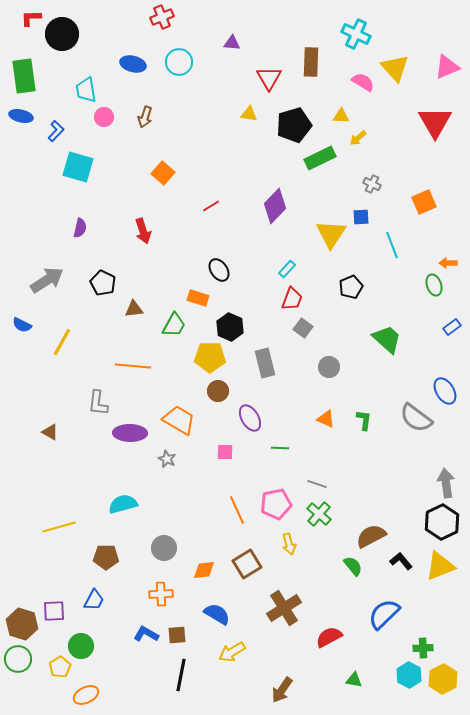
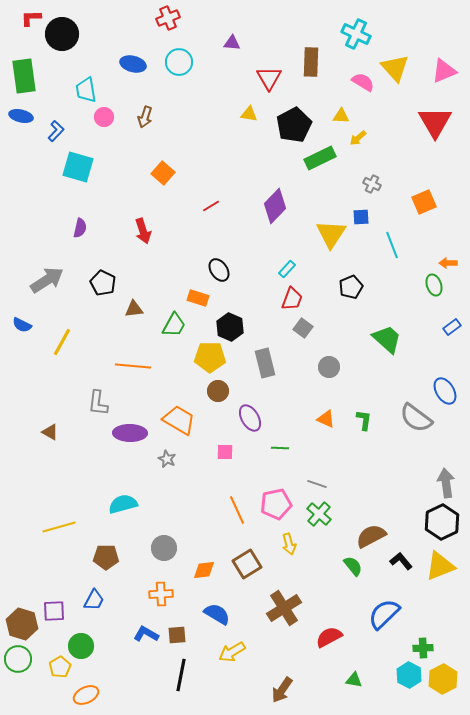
red cross at (162, 17): moved 6 px right, 1 px down
pink triangle at (447, 67): moved 3 px left, 4 px down
black pentagon at (294, 125): rotated 12 degrees counterclockwise
